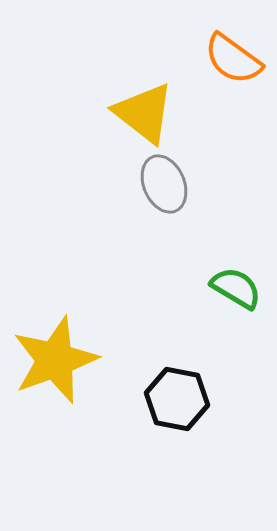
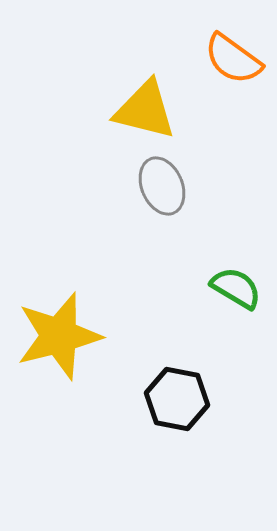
yellow triangle: moved 1 px right, 3 px up; rotated 24 degrees counterclockwise
gray ellipse: moved 2 px left, 2 px down
yellow star: moved 4 px right, 24 px up; rotated 6 degrees clockwise
